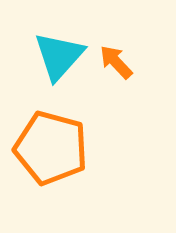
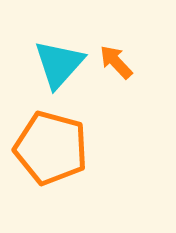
cyan triangle: moved 8 px down
